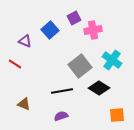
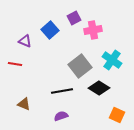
red line: rotated 24 degrees counterclockwise
orange square: rotated 28 degrees clockwise
